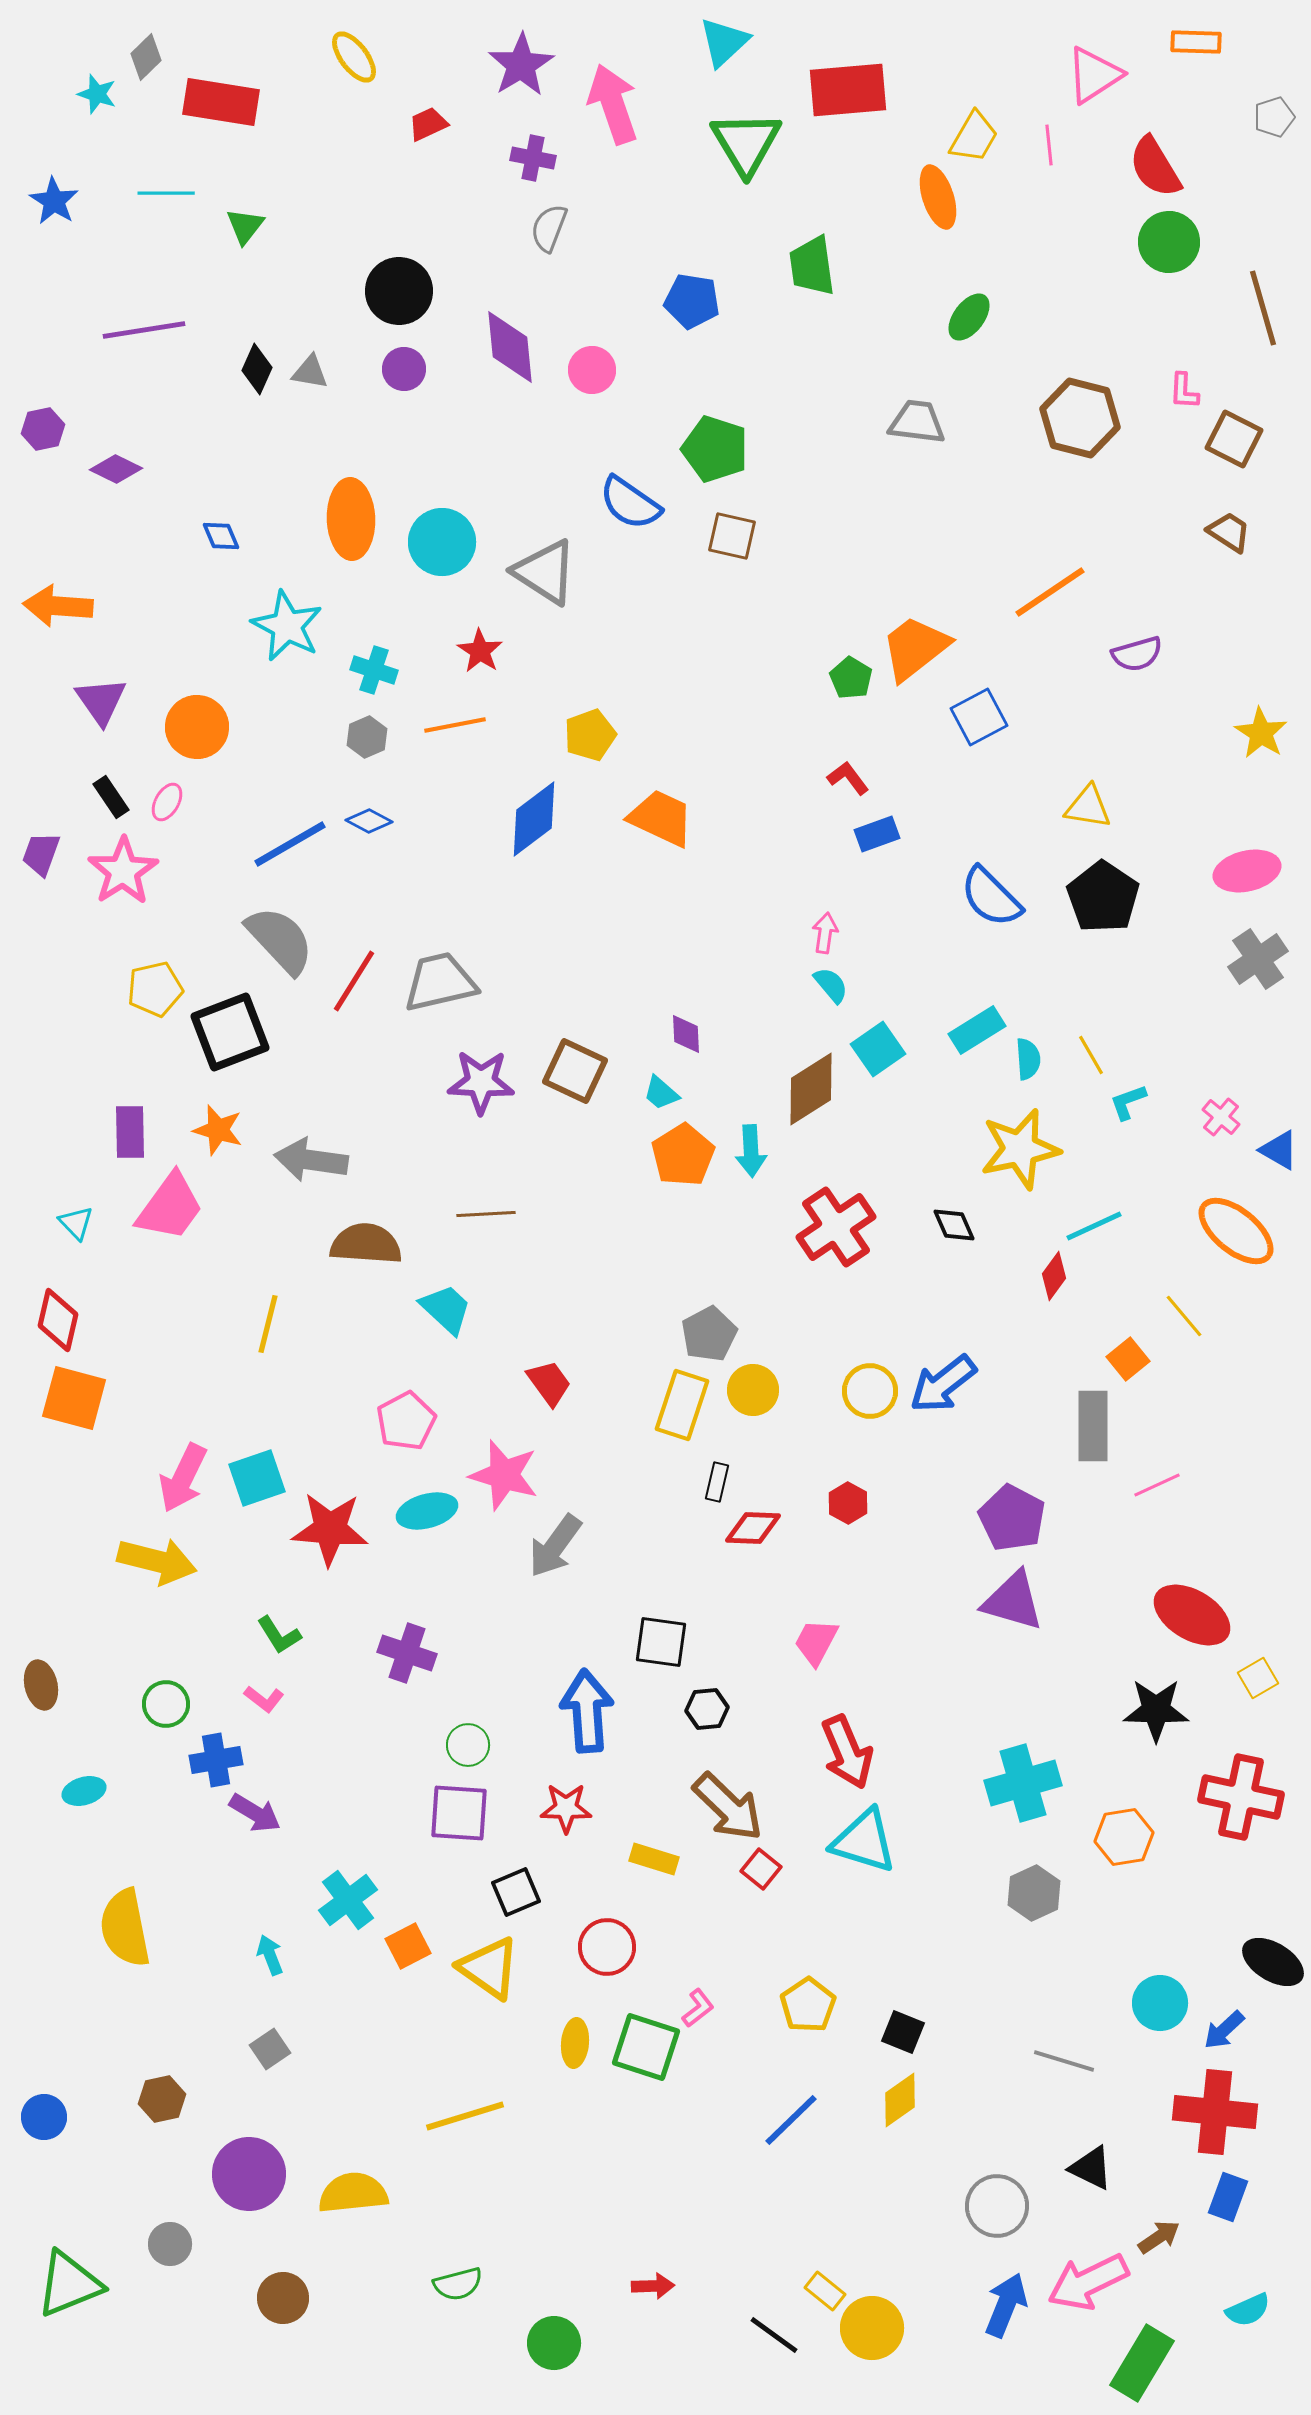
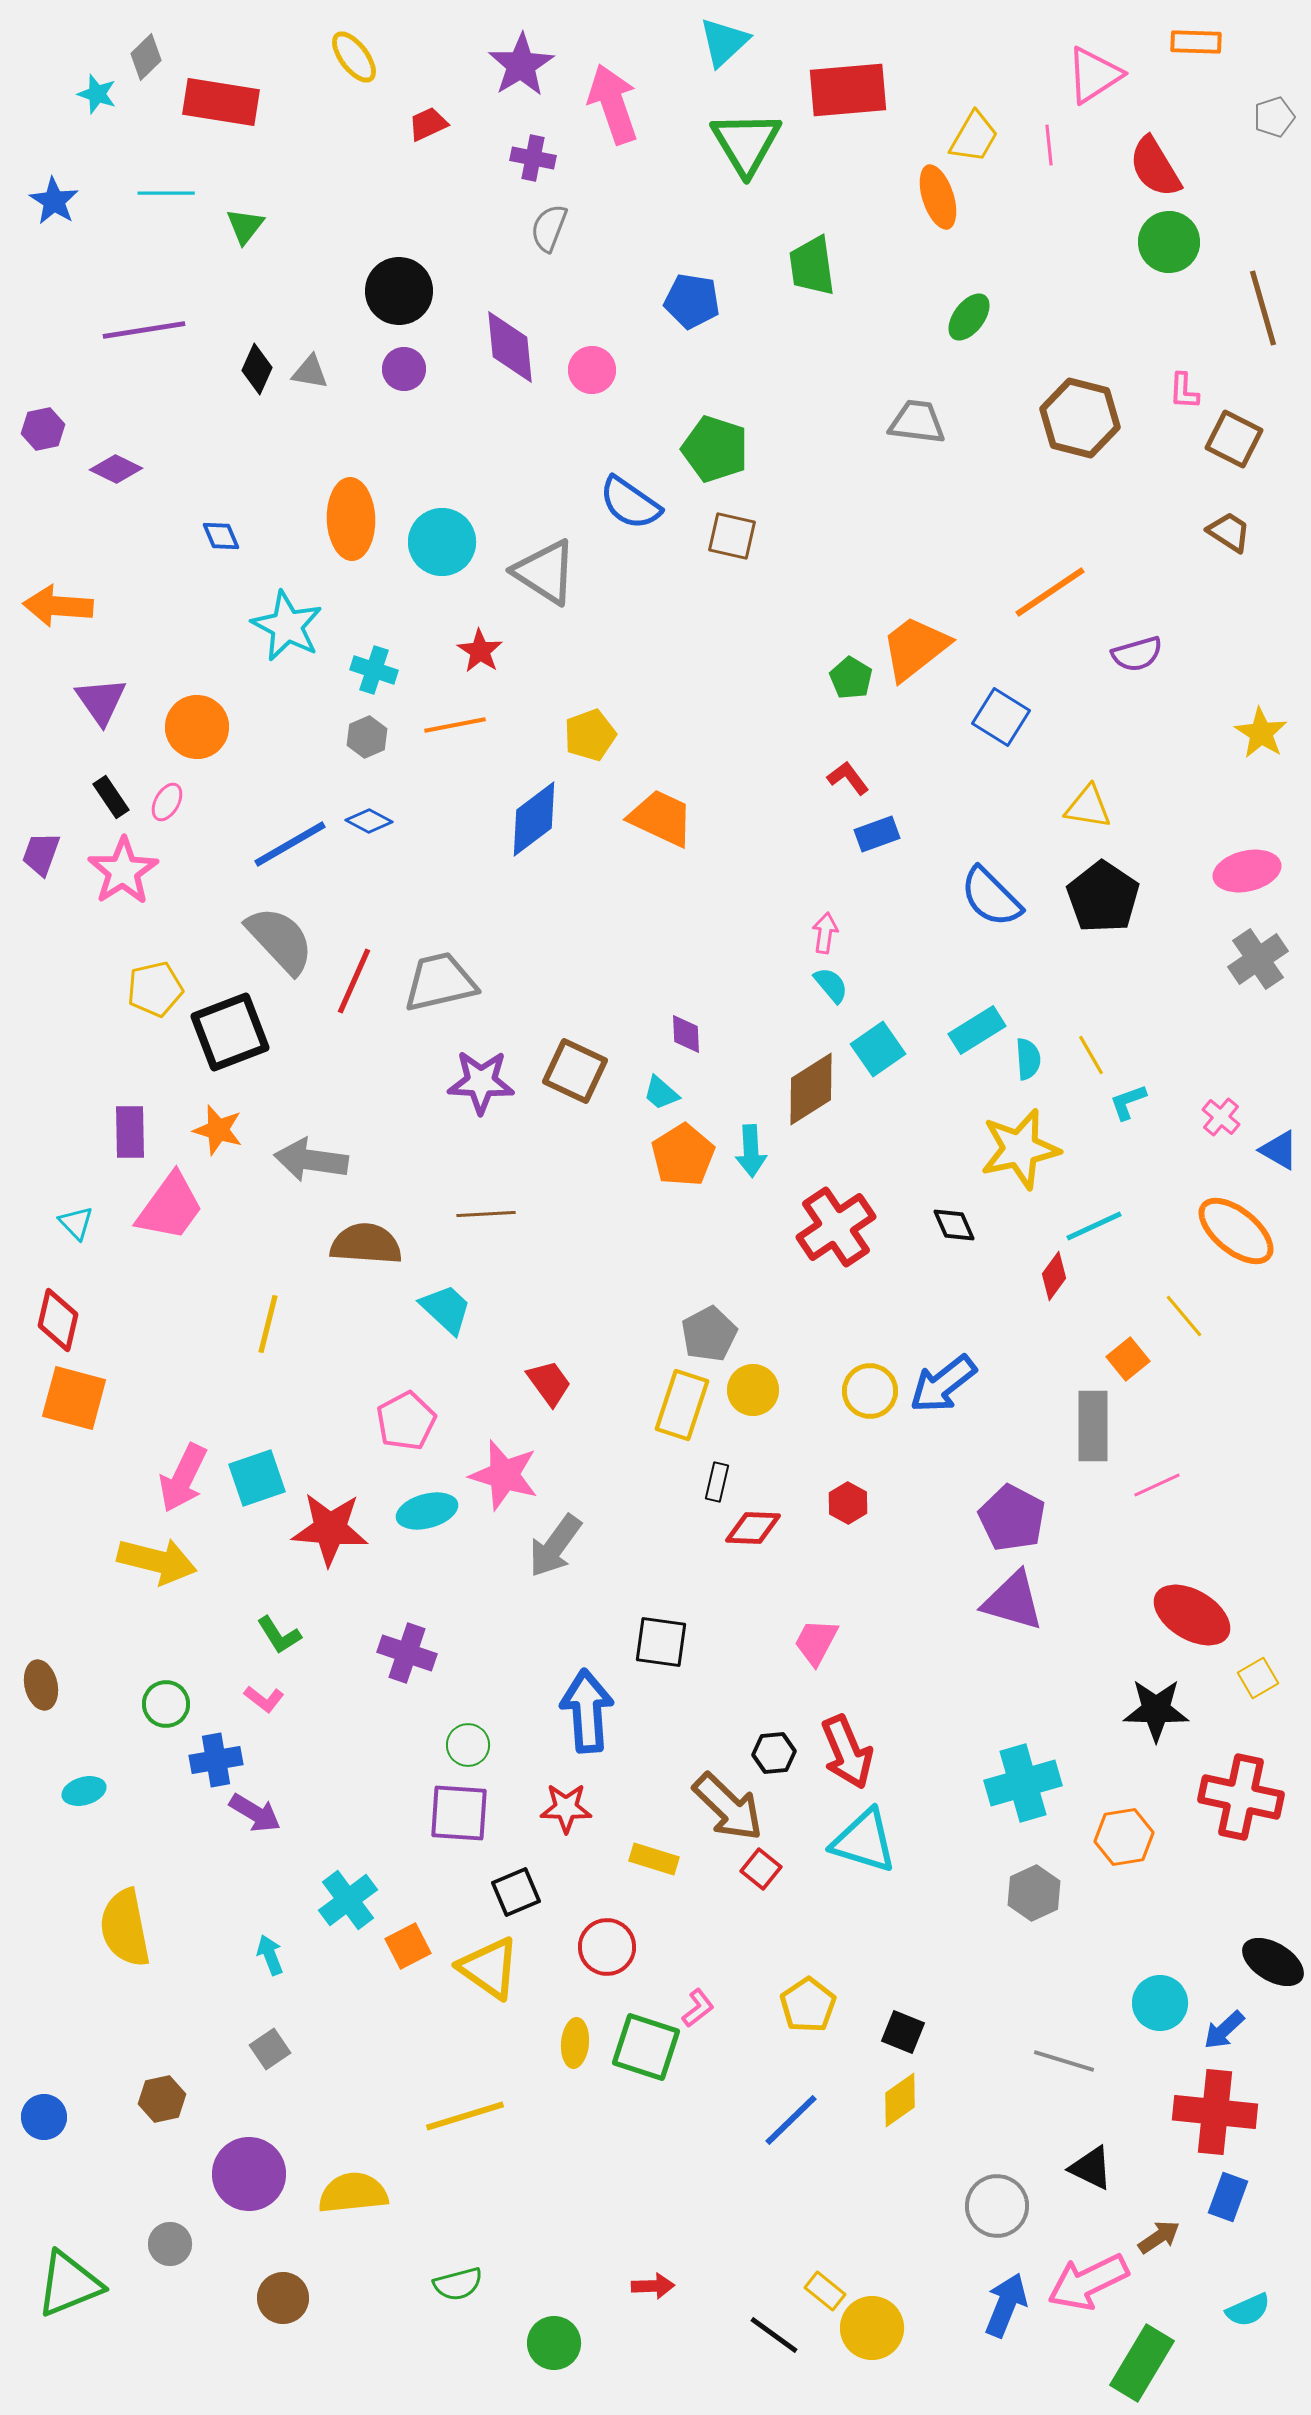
blue square at (979, 717): moved 22 px right; rotated 30 degrees counterclockwise
red line at (354, 981): rotated 8 degrees counterclockwise
black hexagon at (707, 1709): moved 67 px right, 44 px down
